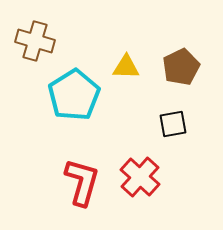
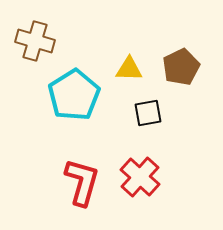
yellow triangle: moved 3 px right, 2 px down
black square: moved 25 px left, 11 px up
